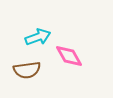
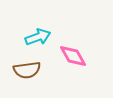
pink diamond: moved 4 px right
